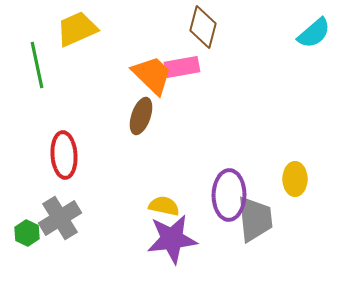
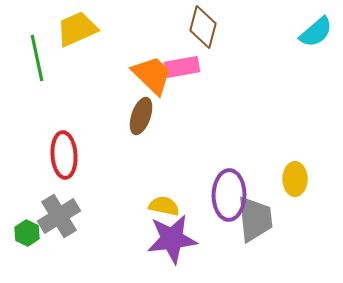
cyan semicircle: moved 2 px right, 1 px up
green line: moved 7 px up
gray cross: moved 1 px left, 2 px up
